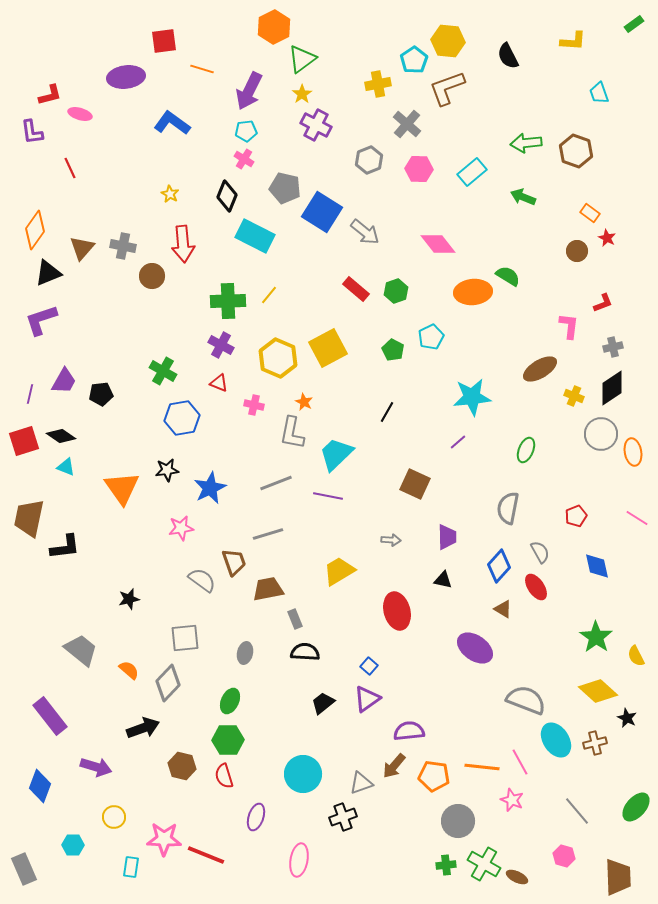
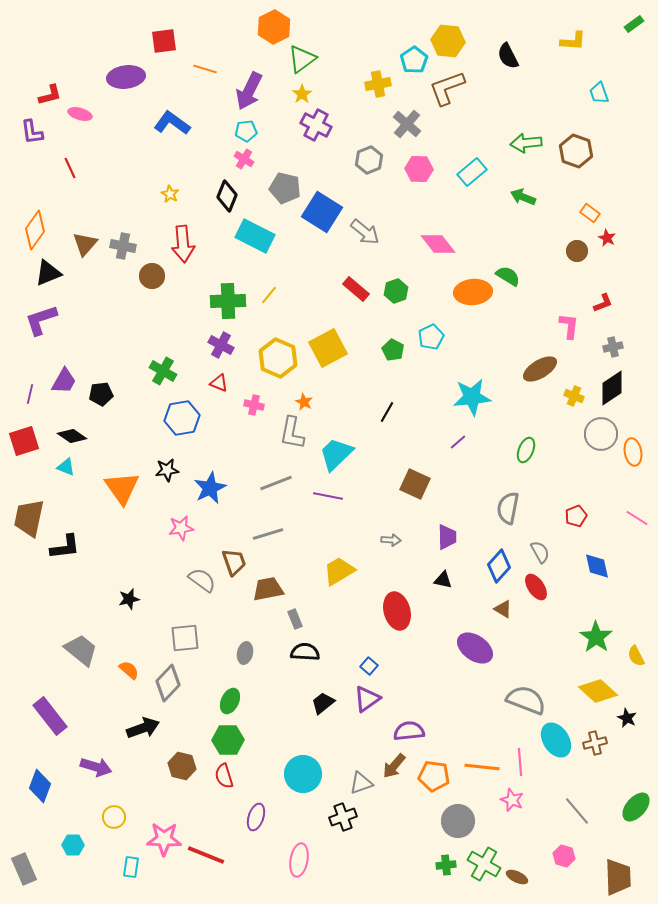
orange line at (202, 69): moved 3 px right
brown triangle at (82, 248): moved 3 px right, 4 px up
black diamond at (61, 436): moved 11 px right
pink line at (520, 762): rotated 24 degrees clockwise
